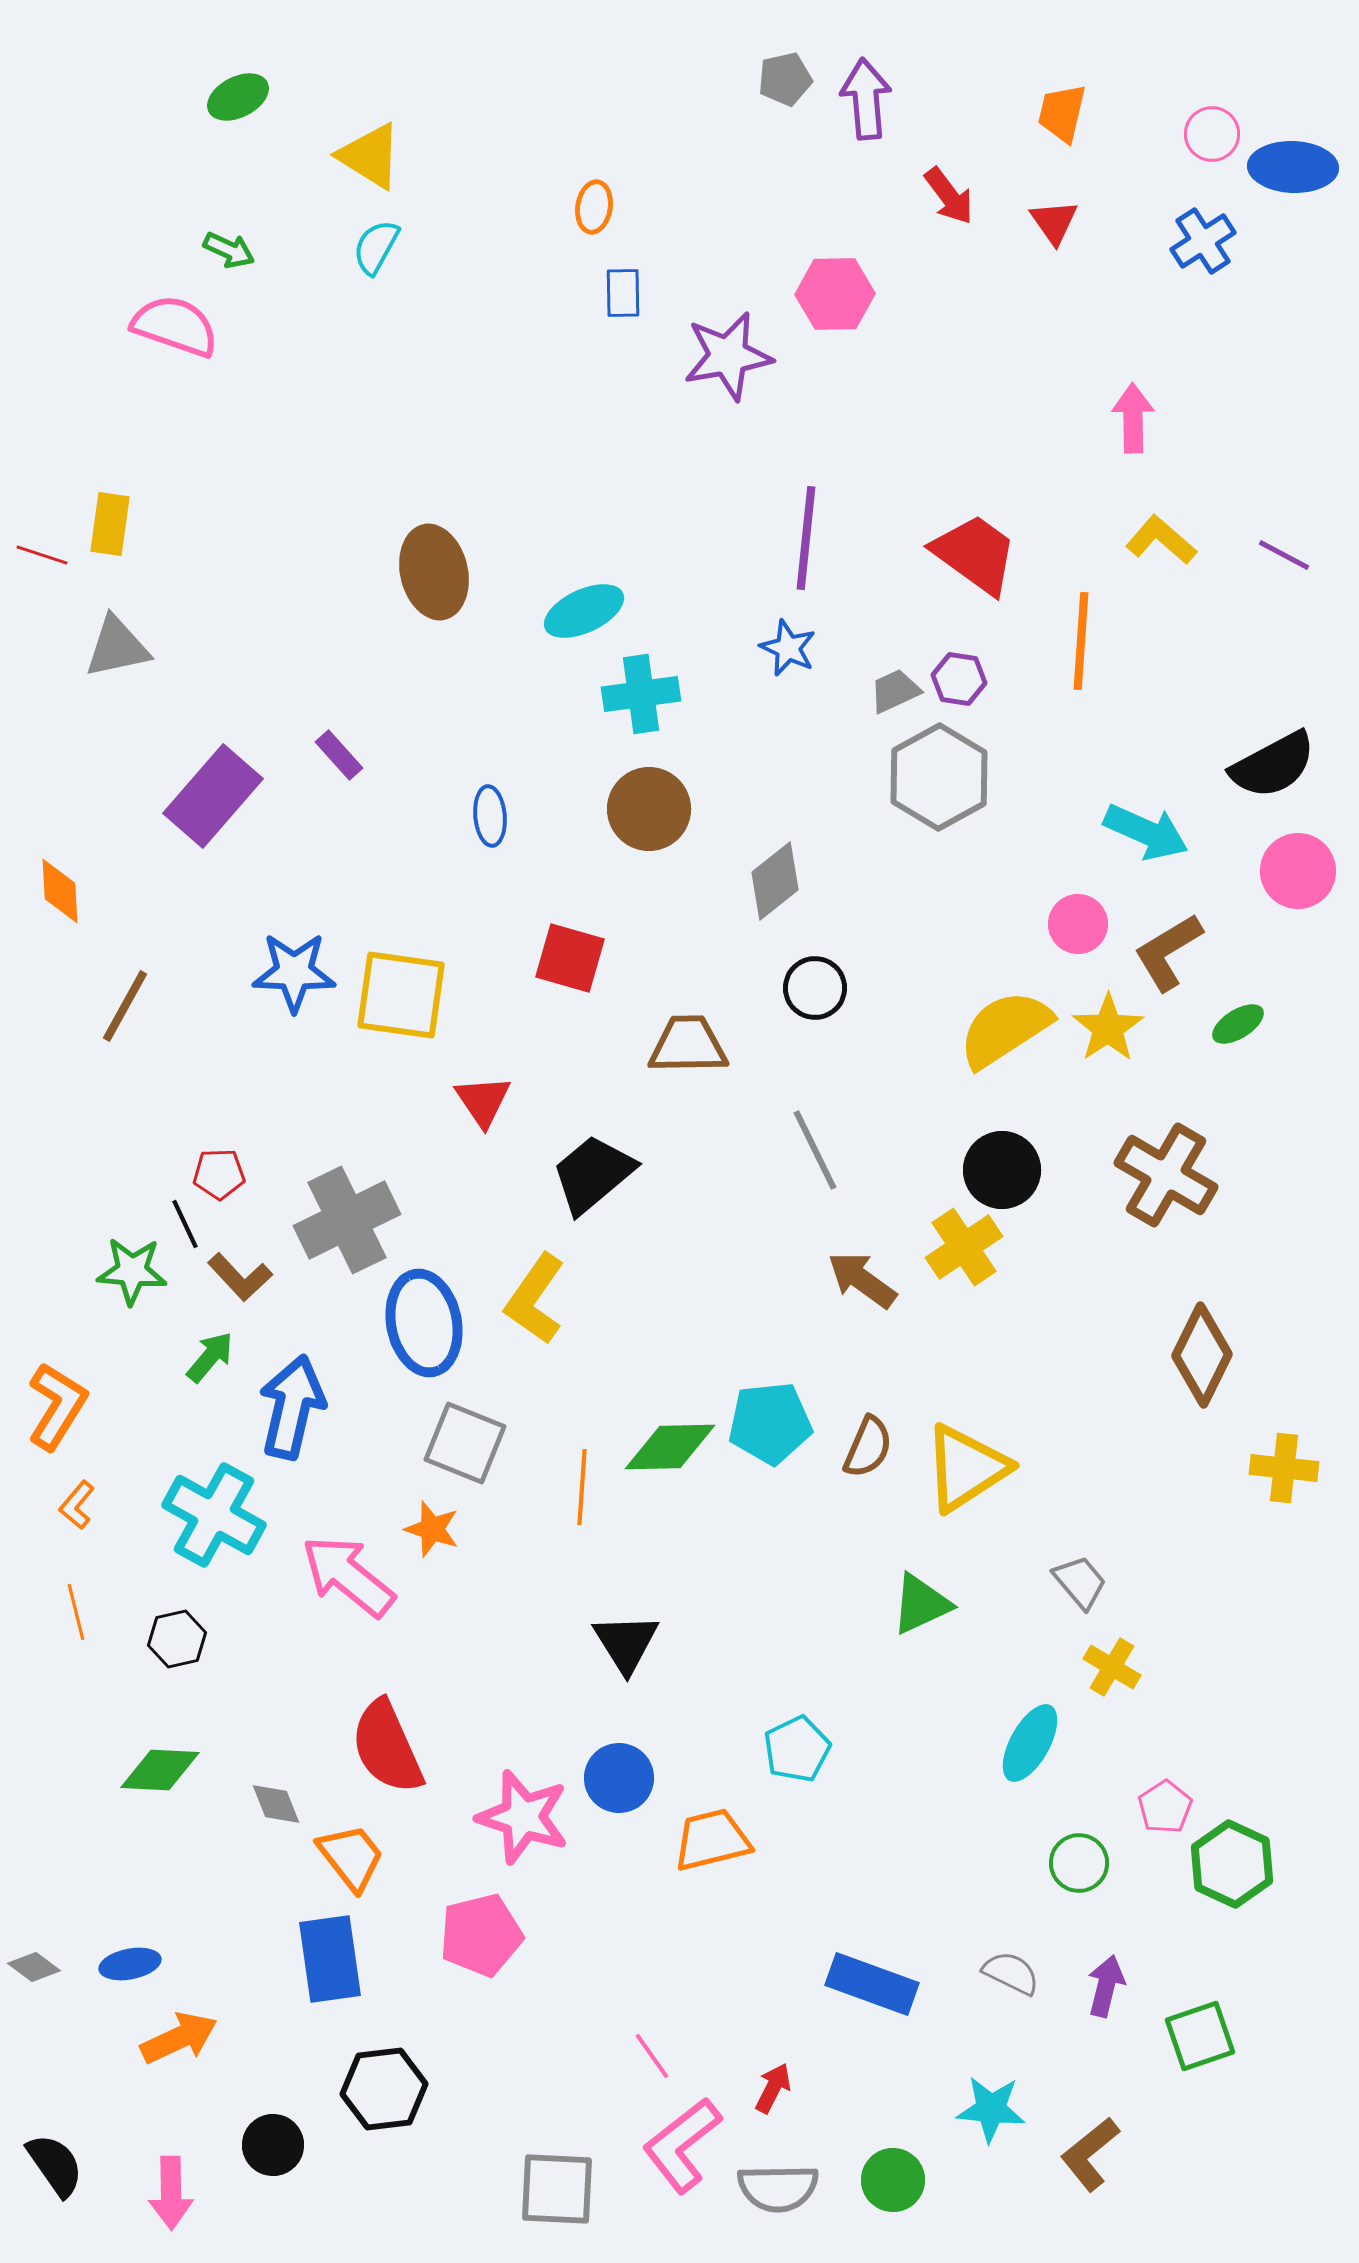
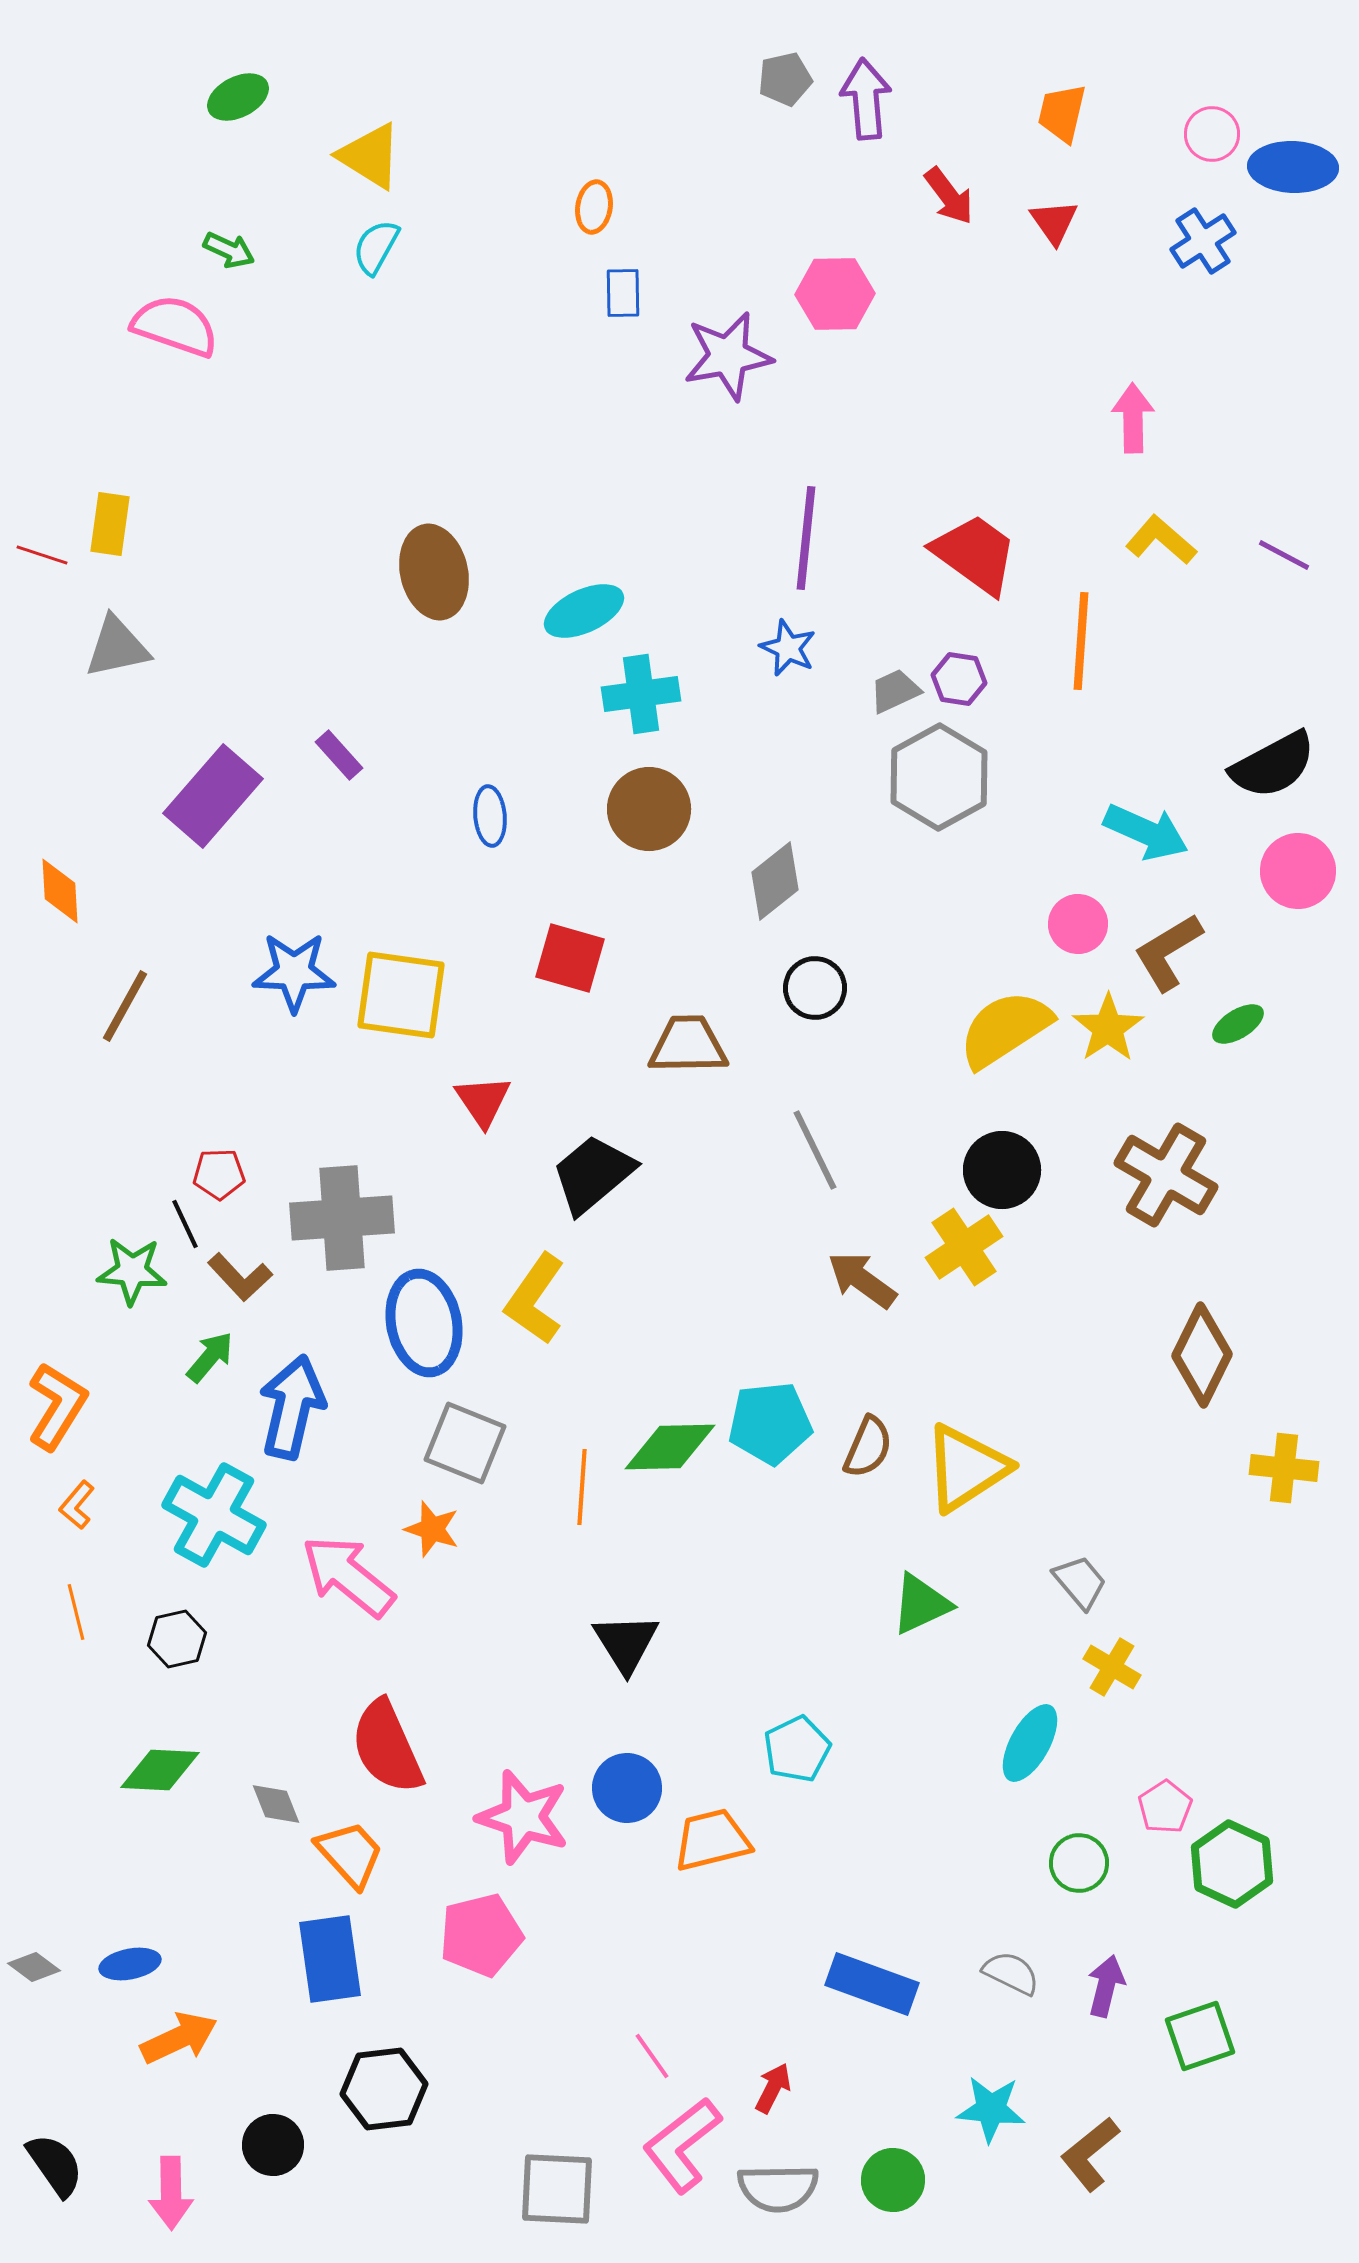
gray cross at (347, 1220): moved 5 px left, 2 px up; rotated 22 degrees clockwise
blue circle at (619, 1778): moved 8 px right, 10 px down
orange trapezoid at (351, 1857): moved 1 px left, 3 px up; rotated 4 degrees counterclockwise
